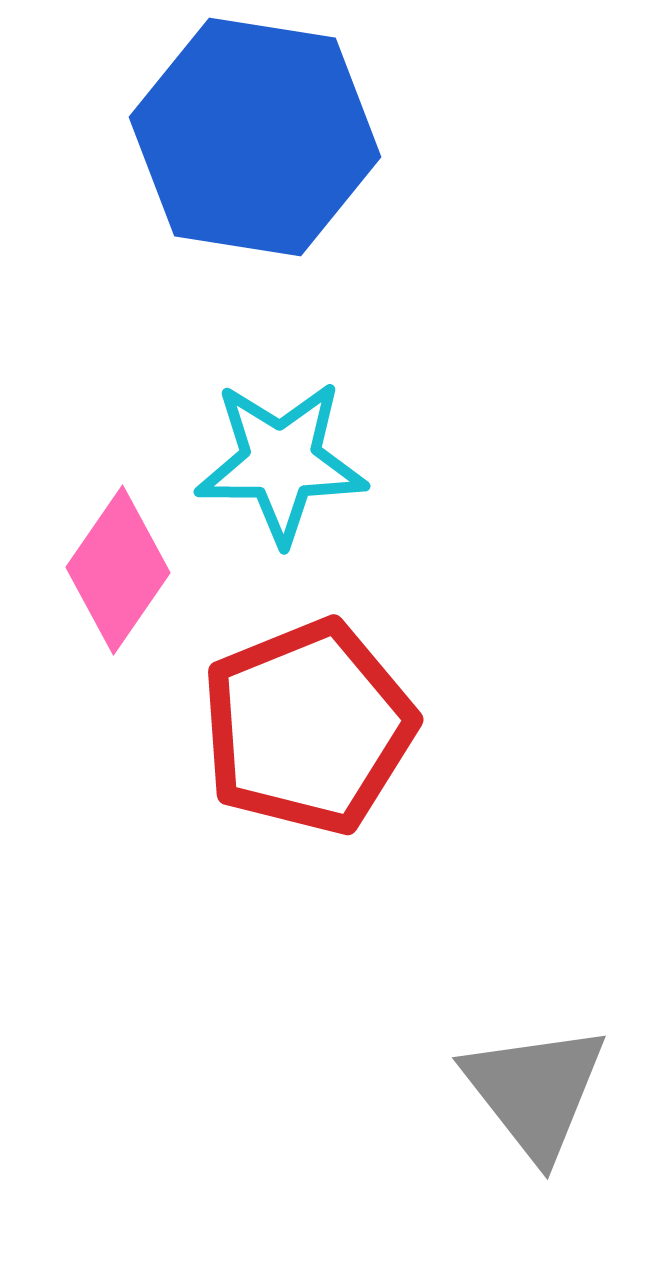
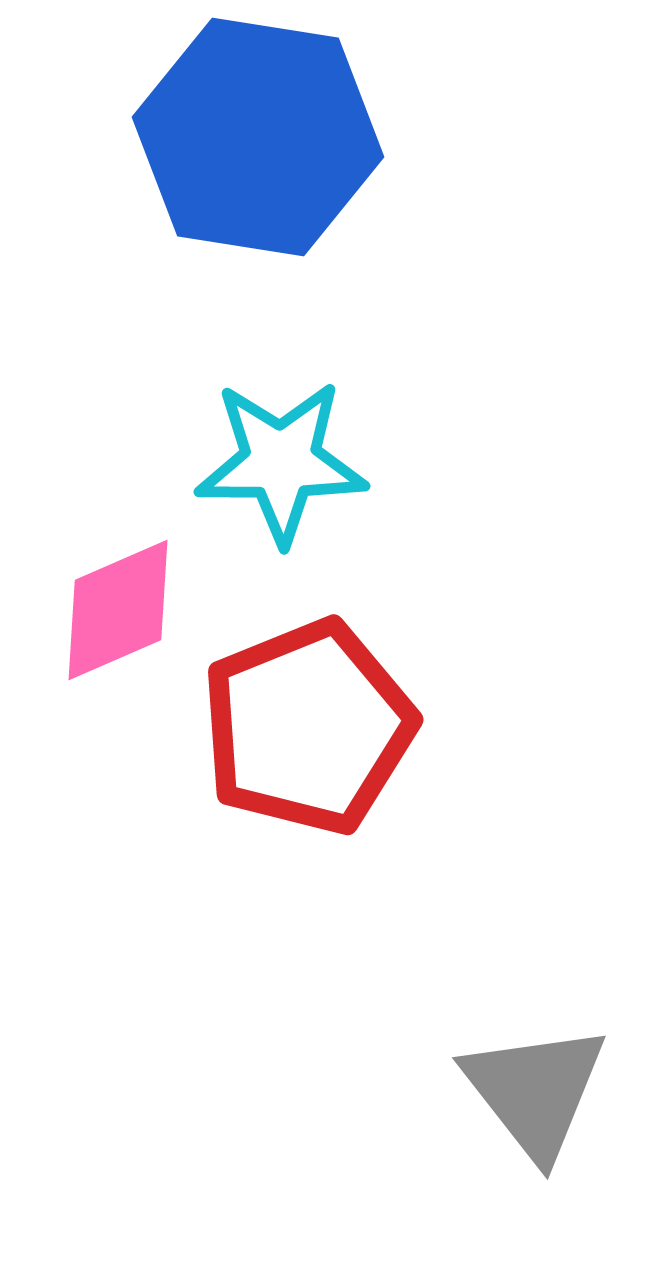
blue hexagon: moved 3 px right
pink diamond: moved 40 px down; rotated 32 degrees clockwise
